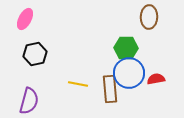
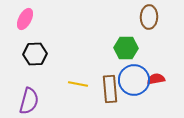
black hexagon: rotated 10 degrees clockwise
blue circle: moved 5 px right, 7 px down
